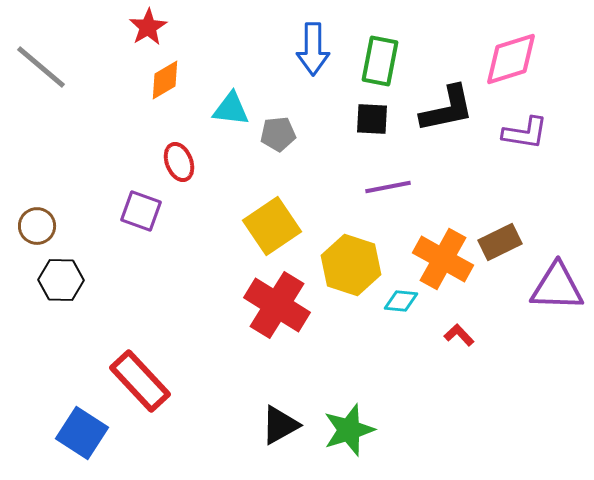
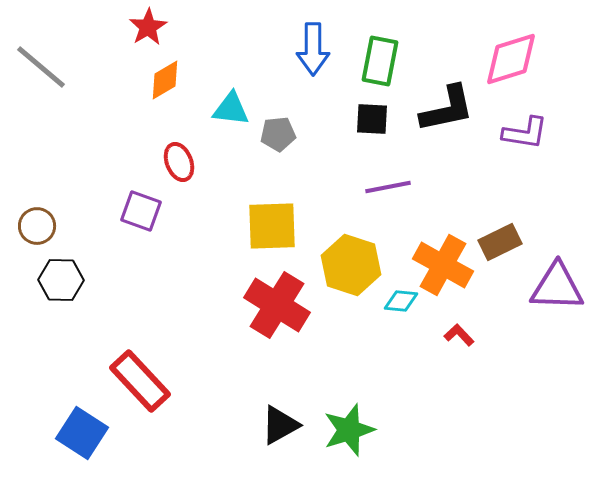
yellow square: rotated 32 degrees clockwise
orange cross: moved 6 px down
